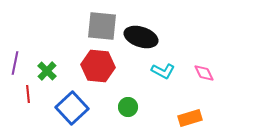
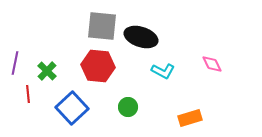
pink diamond: moved 8 px right, 9 px up
